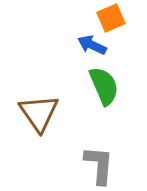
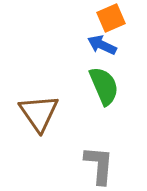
blue arrow: moved 10 px right
